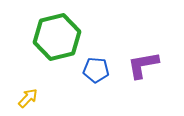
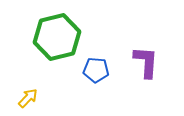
purple L-shape: moved 3 px right, 3 px up; rotated 104 degrees clockwise
